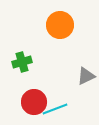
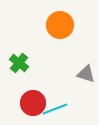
green cross: moved 3 px left, 1 px down; rotated 36 degrees counterclockwise
gray triangle: moved 2 px up; rotated 42 degrees clockwise
red circle: moved 1 px left, 1 px down
